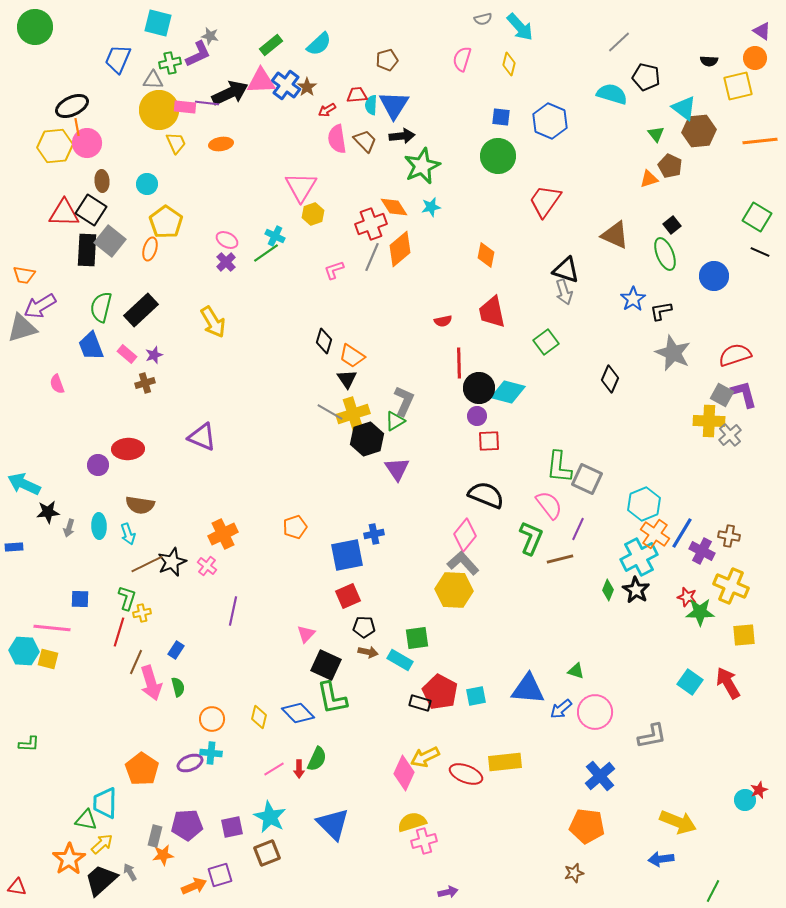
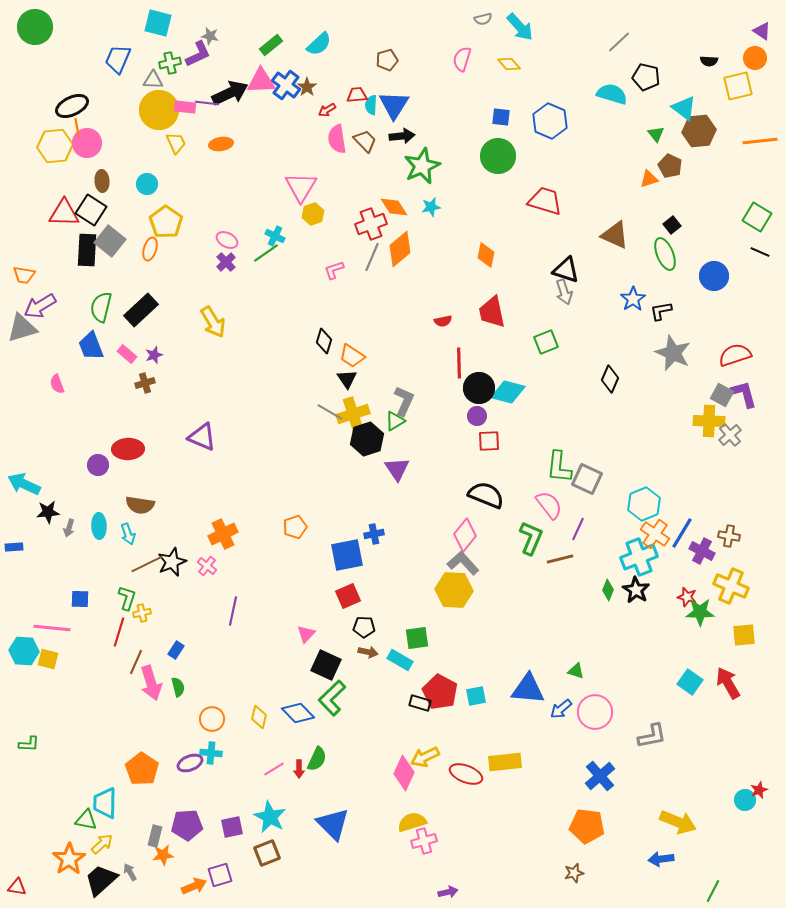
yellow diamond at (509, 64): rotated 55 degrees counterclockwise
red trapezoid at (545, 201): rotated 72 degrees clockwise
green square at (546, 342): rotated 15 degrees clockwise
cyan cross at (639, 557): rotated 6 degrees clockwise
green L-shape at (332, 698): rotated 57 degrees clockwise
